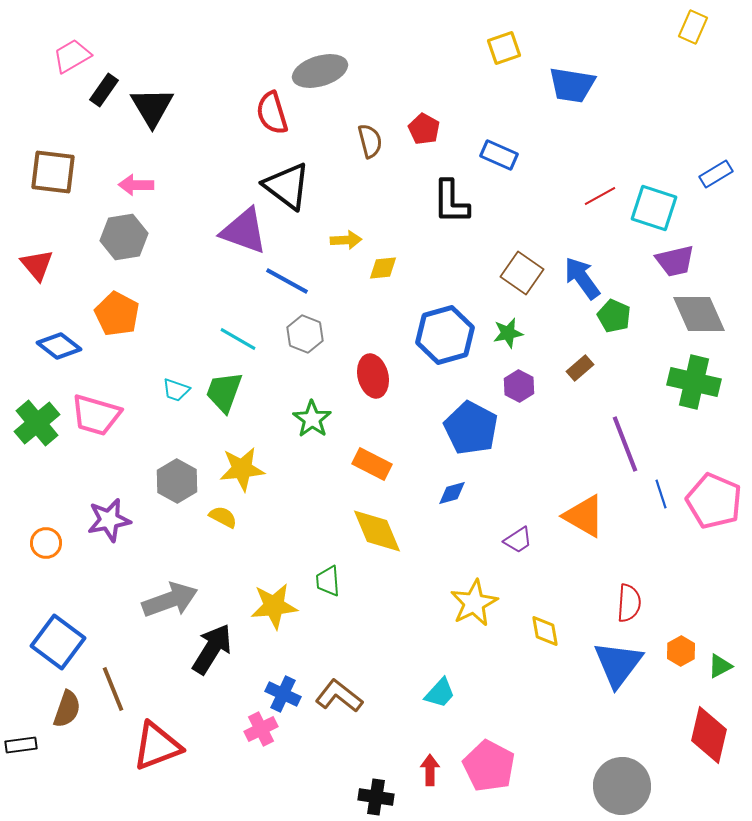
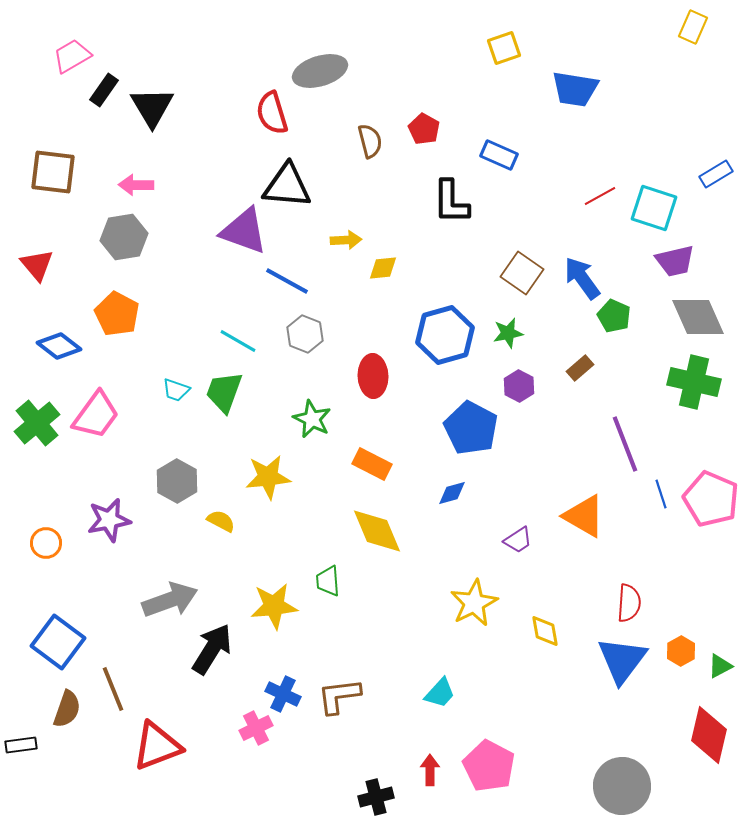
blue trapezoid at (572, 85): moved 3 px right, 4 px down
black triangle at (287, 186): rotated 32 degrees counterclockwise
gray diamond at (699, 314): moved 1 px left, 3 px down
cyan line at (238, 339): moved 2 px down
red ellipse at (373, 376): rotated 12 degrees clockwise
pink trapezoid at (96, 415): rotated 70 degrees counterclockwise
green star at (312, 419): rotated 9 degrees counterclockwise
yellow star at (242, 469): moved 26 px right, 8 px down
pink pentagon at (714, 501): moved 3 px left, 2 px up
yellow semicircle at (223, 517): moved 2 px left, 4 px down
blue triangle at (618, 664): moved 4 px right, 4 px up
brown L-shape at (339, 696): rotated 45 degrees counterclockwise
pink cross at (261, 729): moved 5 px left, 1 px up
black cross at (376, 797): rotated 24 degrees counterclockwise
